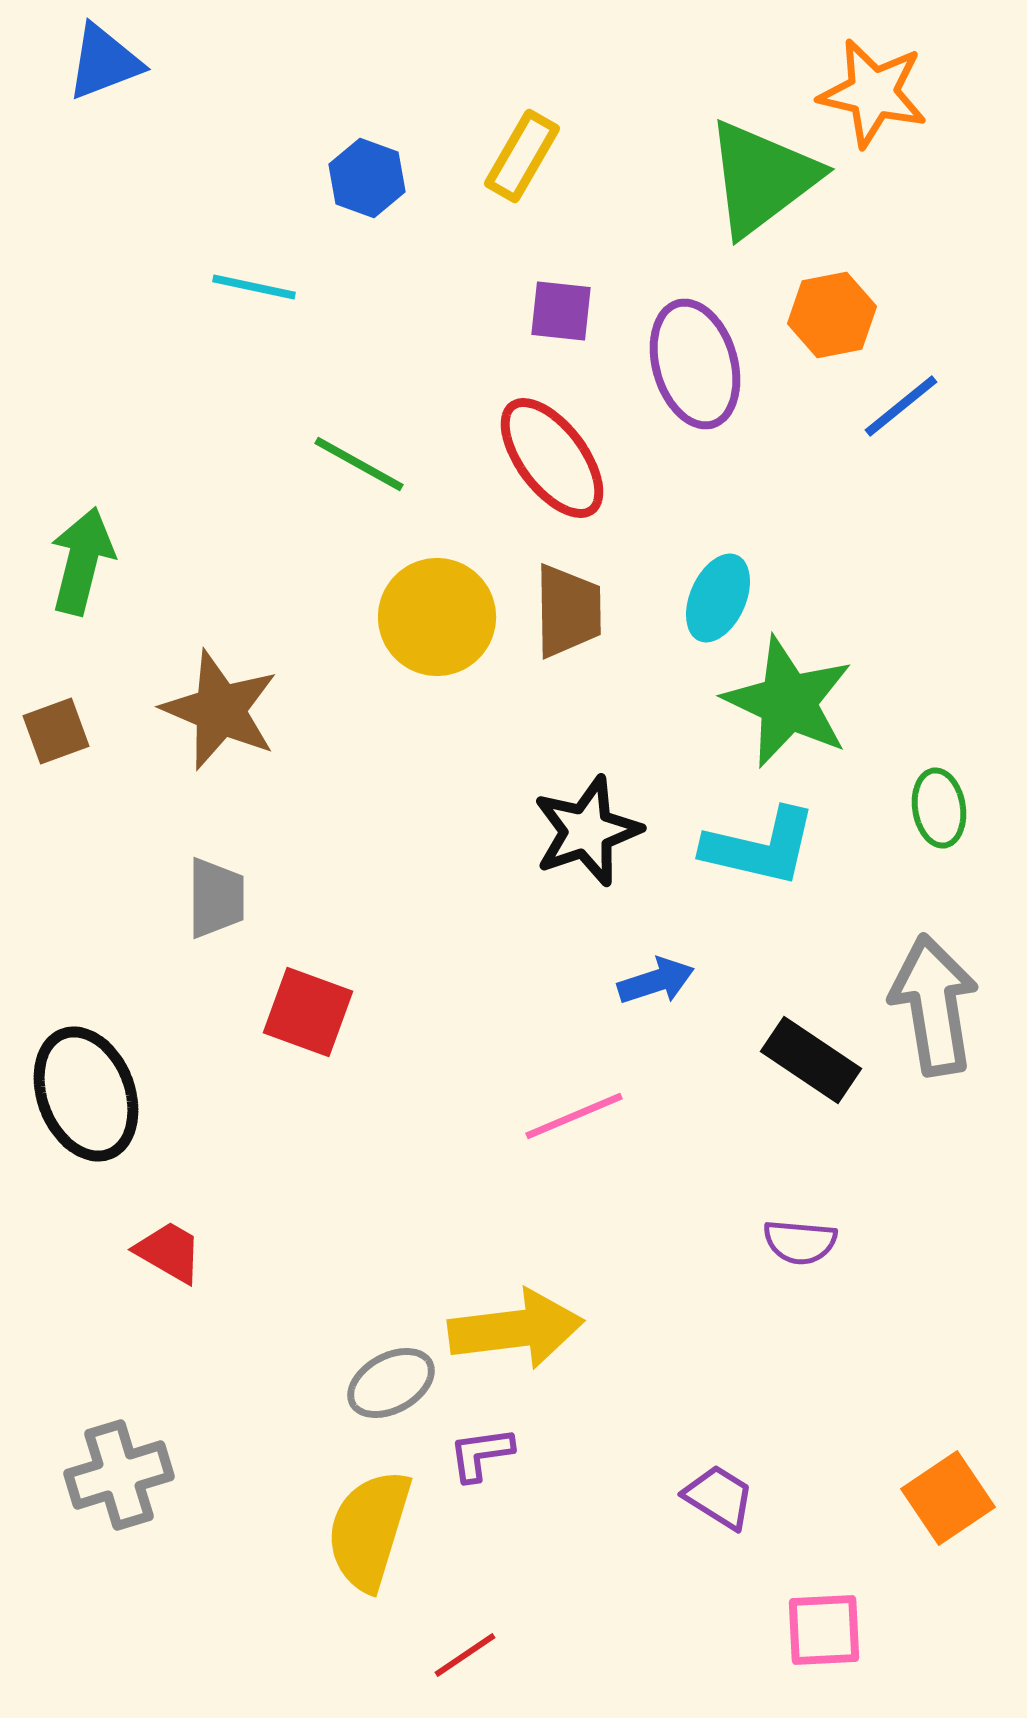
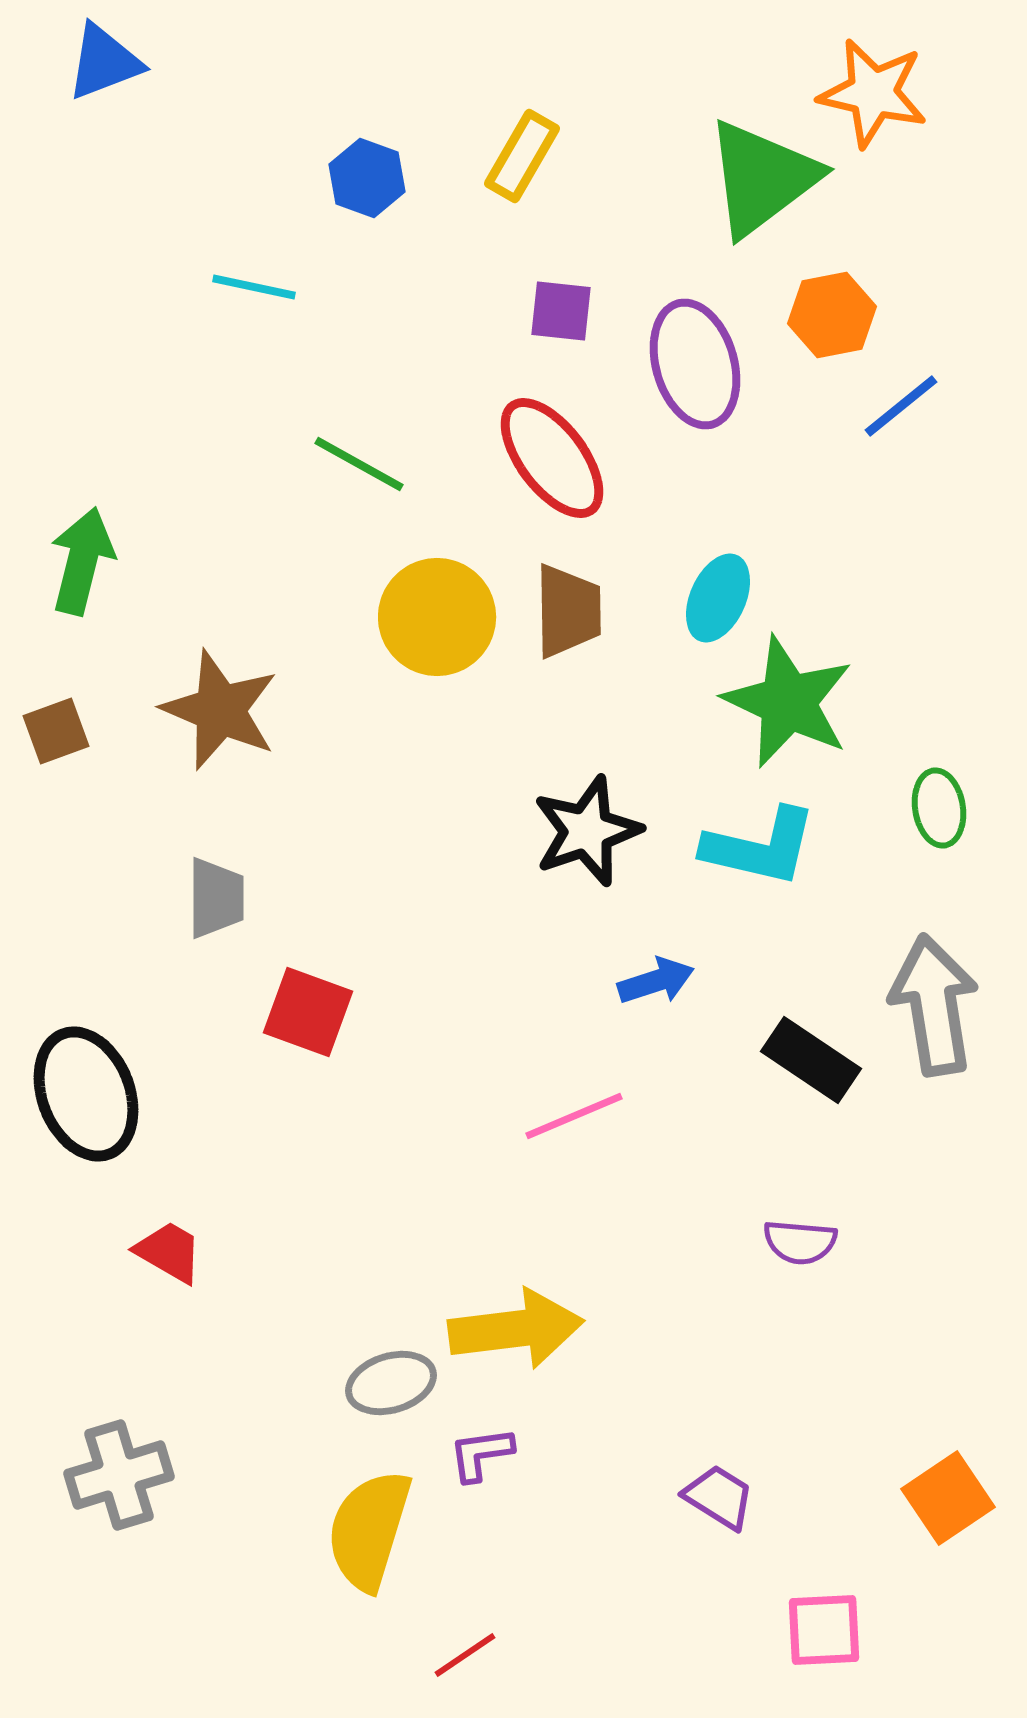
gray ellipse: rotated 12 degrees clockwise
